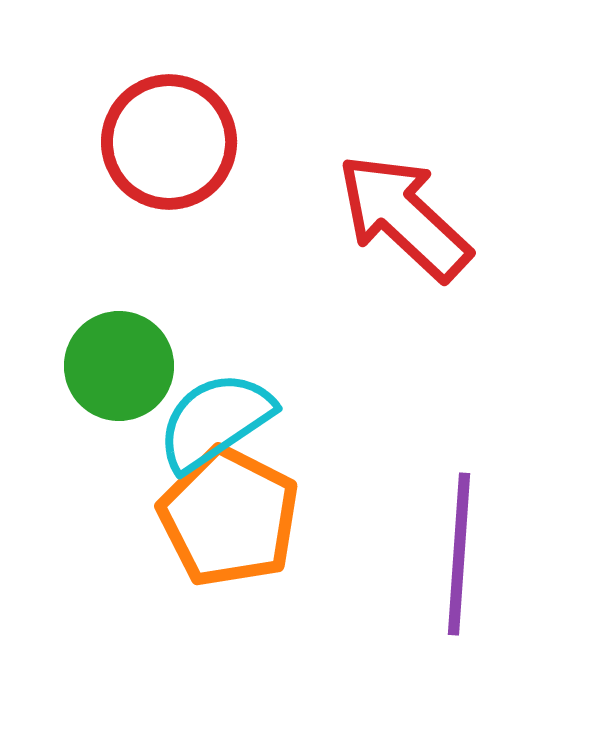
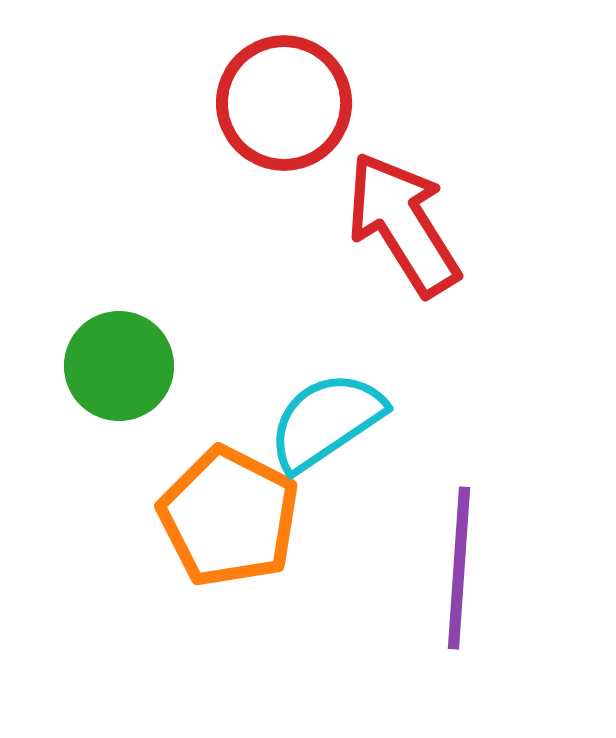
red circle: moved 115 px right, 39 px up
red arrow: moved 1 px left, 7 px down; rotated 15 degrees clockwise
cyan semicircle: moved 111 px right
purple line: moved 14 px down
